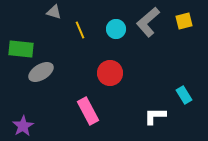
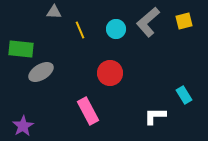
gray triangle: rotated 14 degrees counterclockwise
